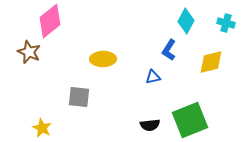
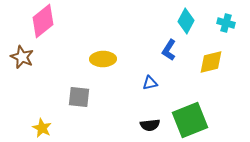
pink diamond: moved 7 px left
brown star: moved 7 px left, 5 px down
blue triangle: moved 3 px left, 6 px down
